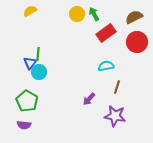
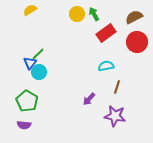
yellow semicircle: moved 1 px up
green line: rotated 40 degrees clockwise
